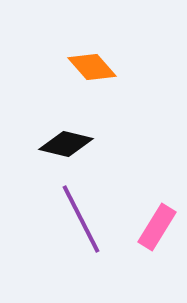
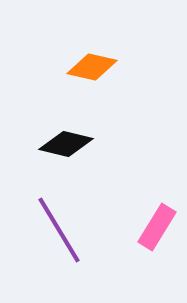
orange diamond: rotated 36 degrees counterclockwise
purple line: moved 22 px left, 11 px down; rotated 4 degrees counterclockwise
